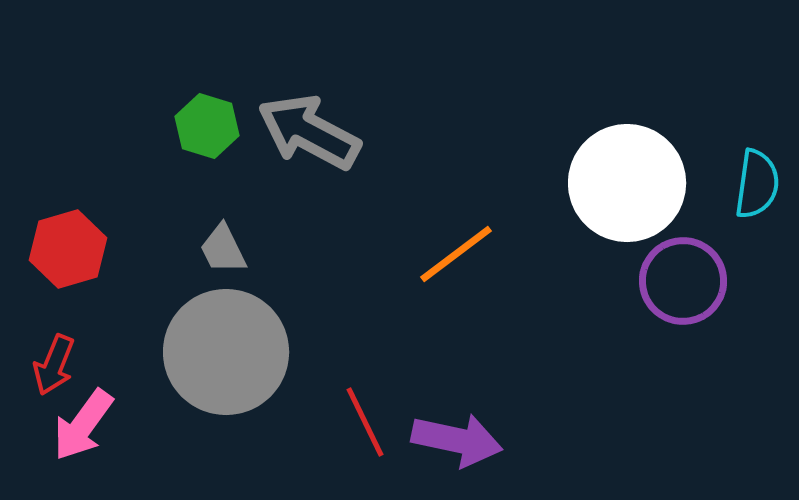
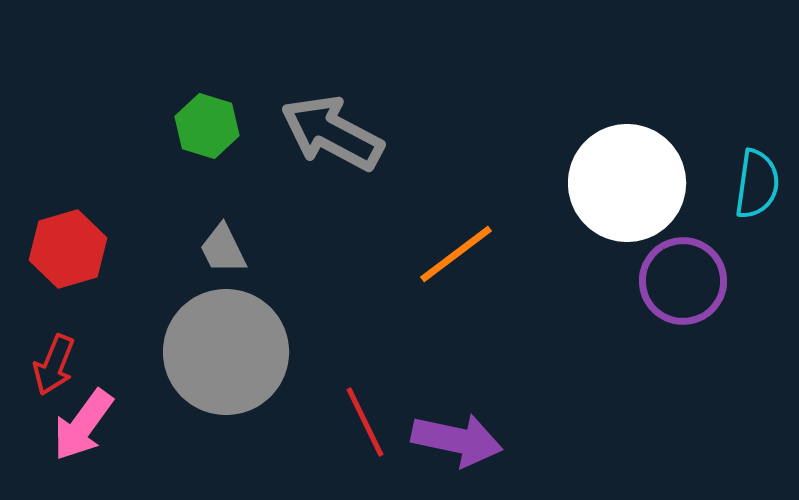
gray arrow: moved 23 px right, 1 px down
